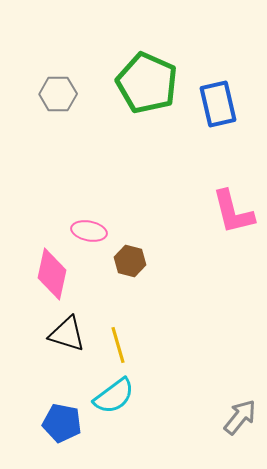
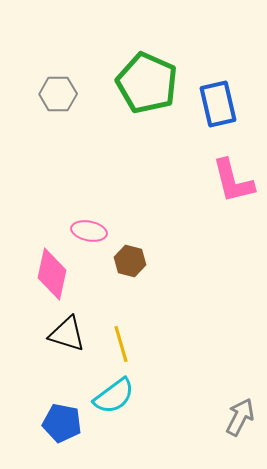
pink L-shape: moved 31 px up
yellow line: moved 3 px right, 1 px up
gray arrow: rotated 12 degrees counterclockwise
